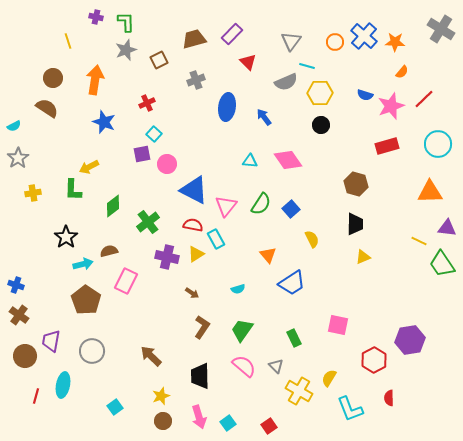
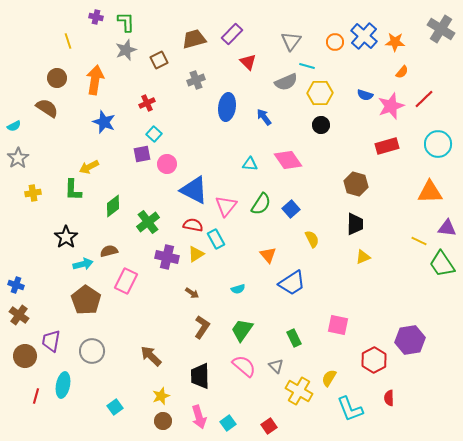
brown circle at (53, 78): moved 4 px right
cyan triangle at (250, 161): moved 3 px down
